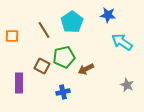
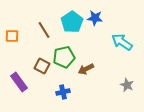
blue star: moved 13 px left, 3 px down
purple rectangle: moved 1 px up; rotated 36 degrees counterclockwise
